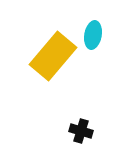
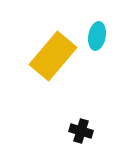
cyan ellipse: moved 4 px right, 1 px down
